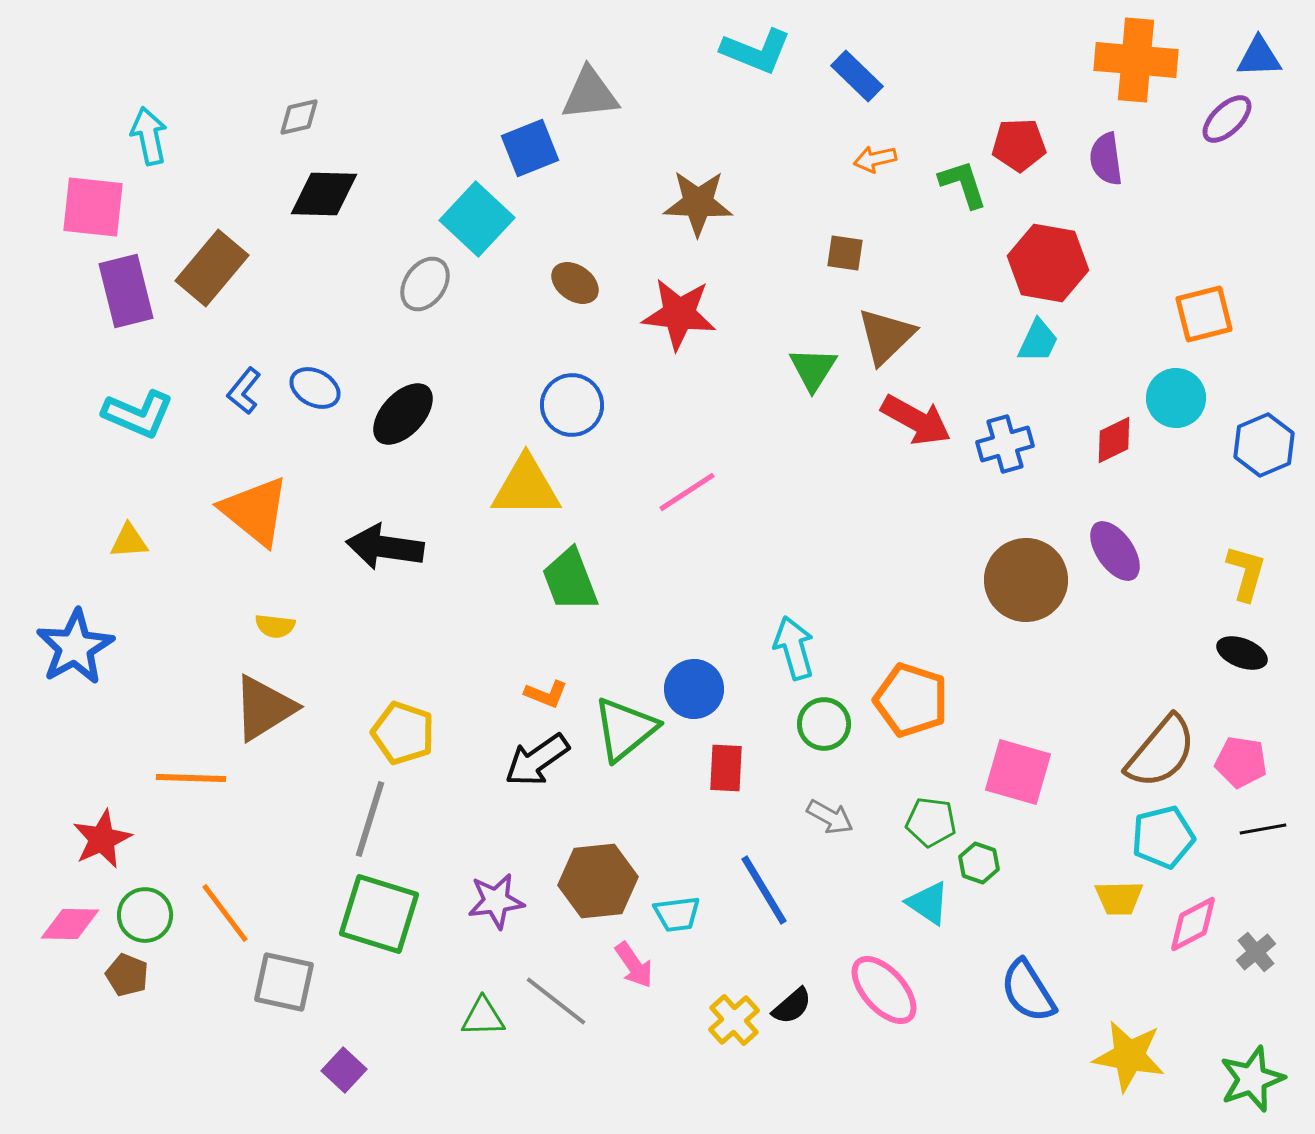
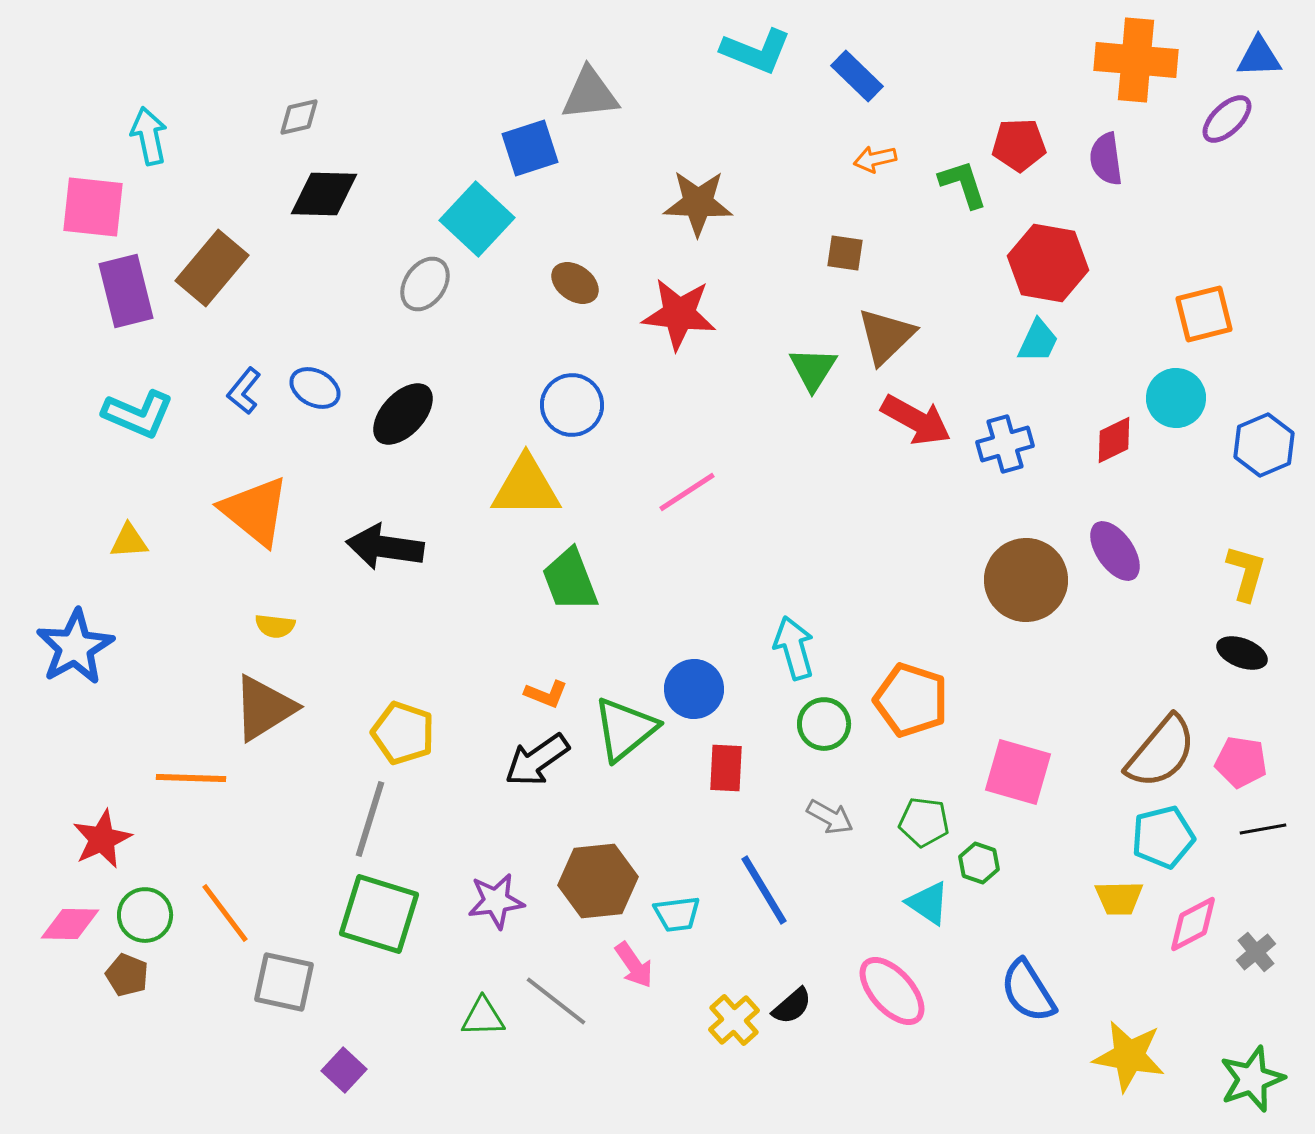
blue square at (530, 148): rotated 4 degrees clockwise
green pentagon at (931, 822): moved 7 px left
pink ellipse at (884, 990): moved 8 px right, 1 px down
